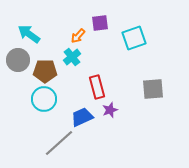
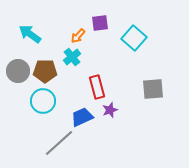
cyan arrow: moved 1 px right
cyan square: rotated 30 degrees counterclockwise
gray circle: moved 11 px down
cyan circle: moved 1 px left, 2 px down
